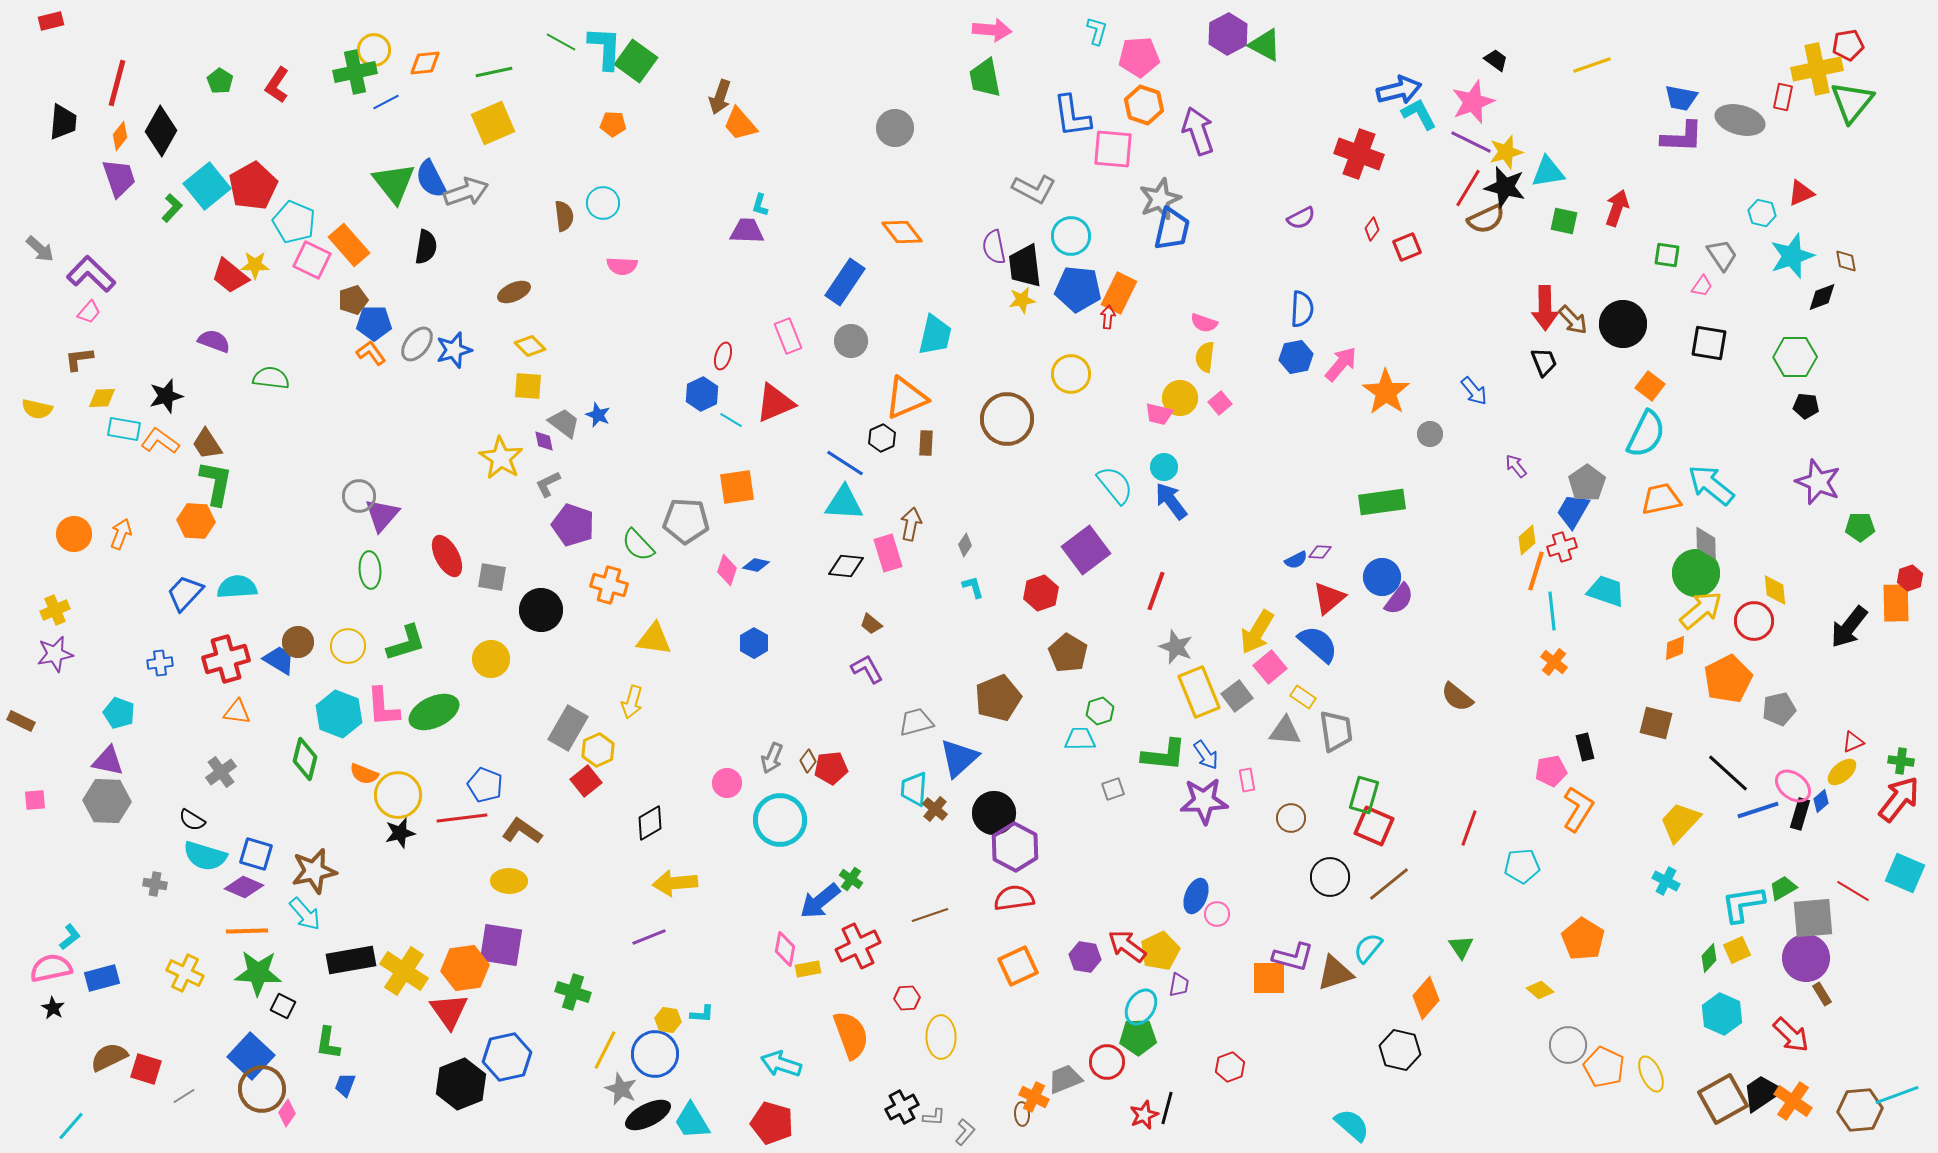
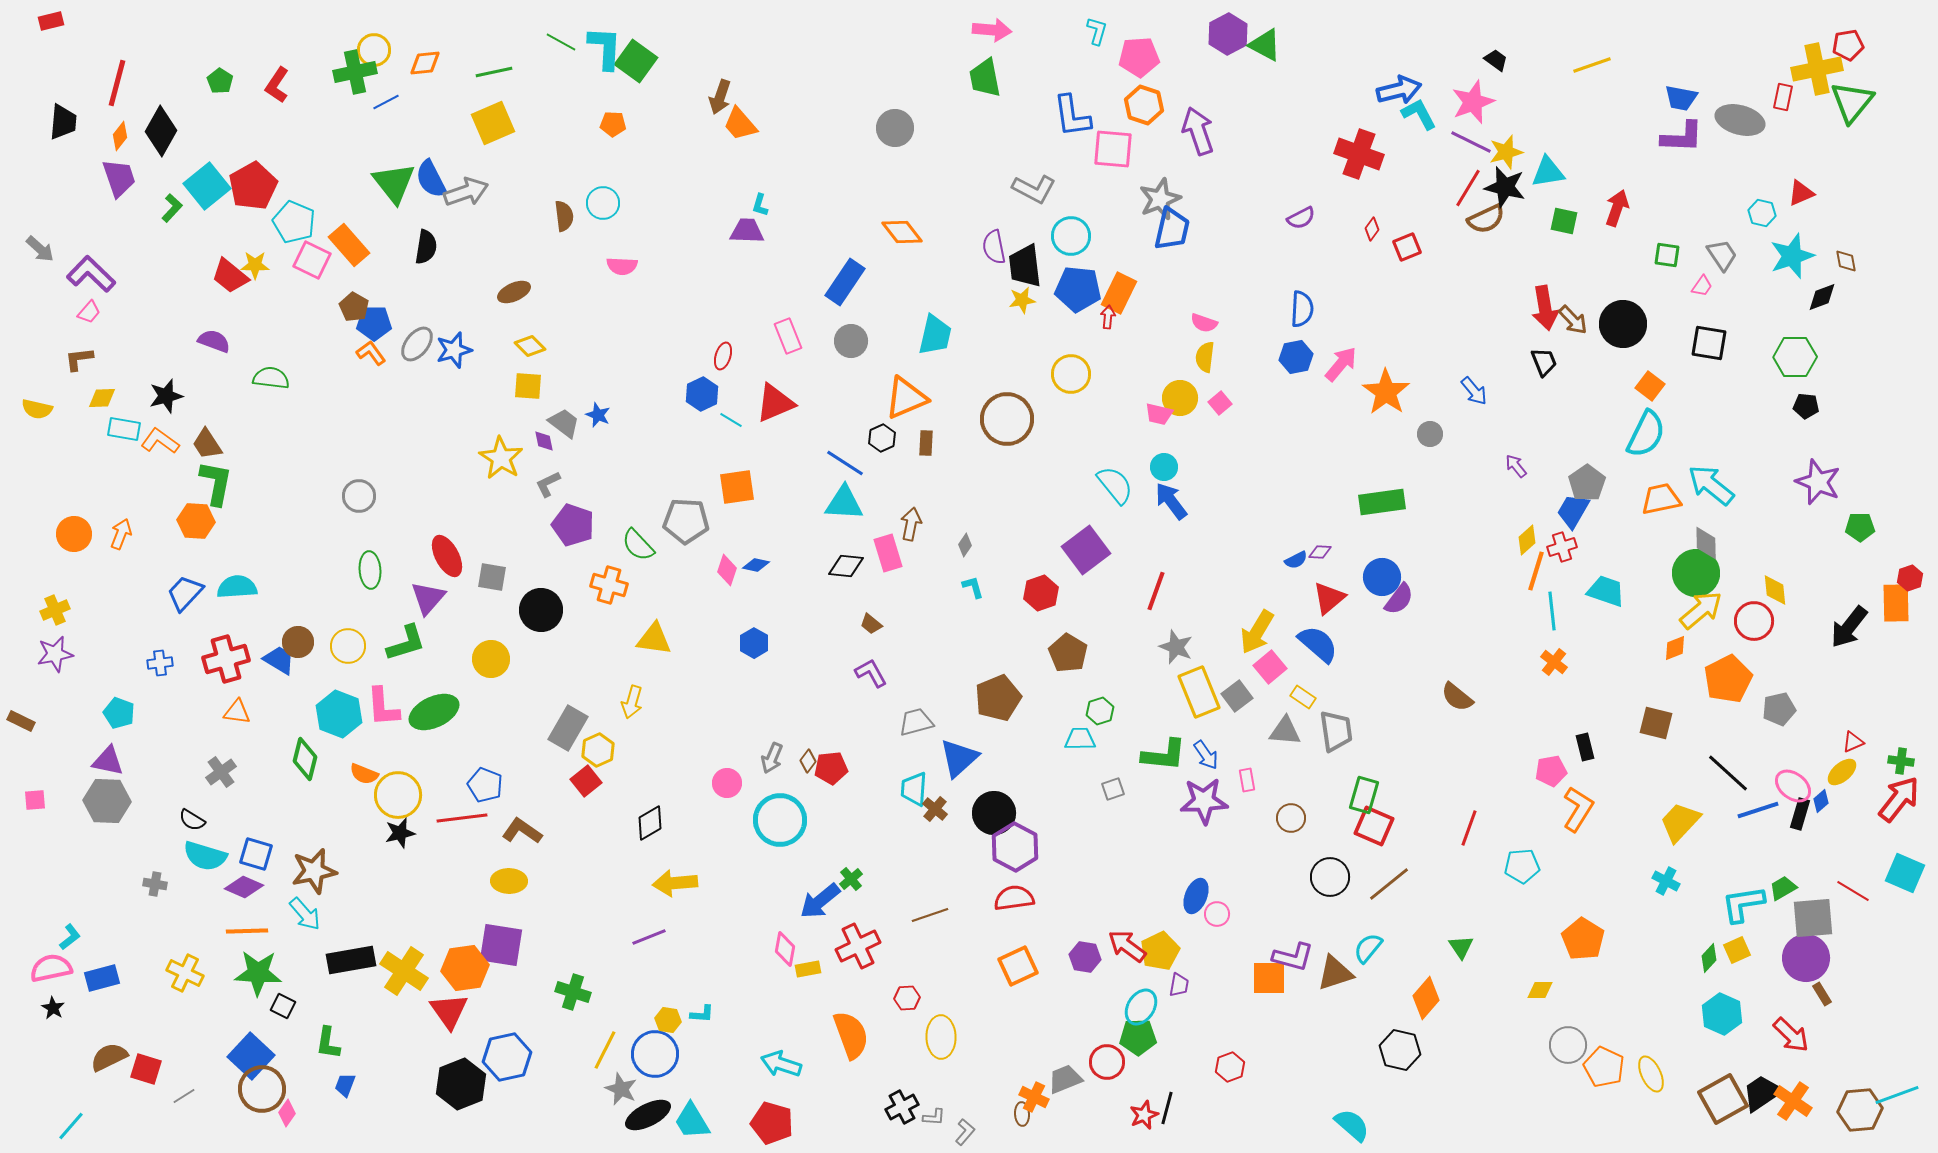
brown pentagon at (353, 300): moved 1 px right, 7 px down; rotated 24 degrees counterclockwise
red arrow at (1545, 308): rotated 9 degrees counterclockwise
purple triangle at (382, 515): moved 46 px right, 83 px down
purple L-shape at (867, 669): moved 4 px right, 4 px down
green cross at (851, 879): rotated 15 degrees clockwise
yellow diamond at (1540, 990): rotated 40 degrees counterclockwise
